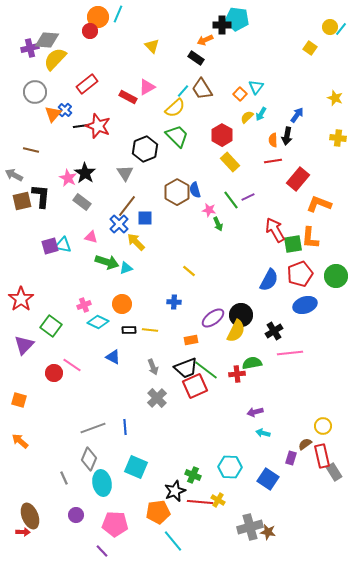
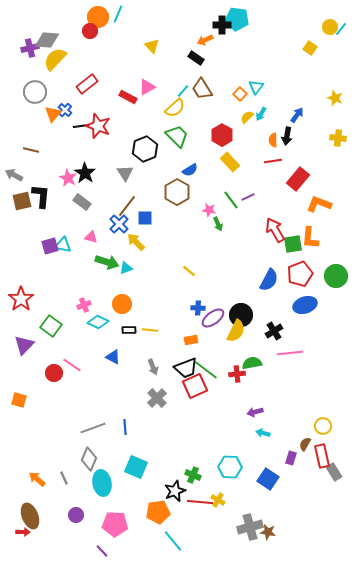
blue semicircle at (195, 190): moved 5 px left, 20 px up; rotated 105 degrees counterclockwise
blue cross at (174, 302): moved 24 px right, 6 px down
orange arrow at (20, 441): moved 17 px right, 38 px down
brown semicircle at (305, 444): rotated 24 degrees counterclockwise
